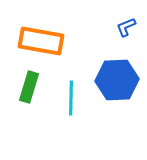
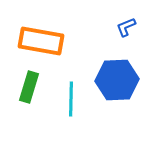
cyan line: moved 1 px down
